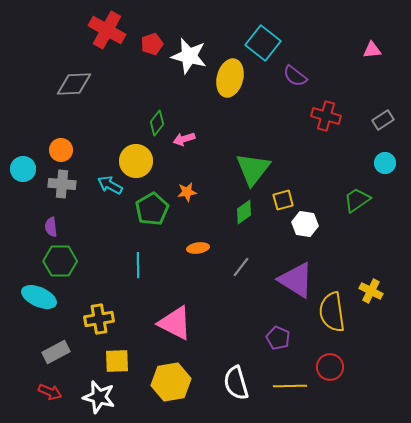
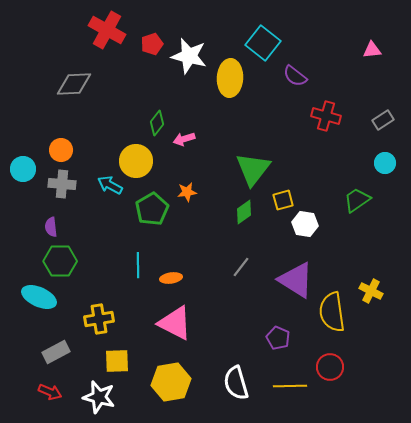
yellow ellipse at (230, 78): rotated 12 degrees counterclockwise
orange ellipse at (198, 248): moved 27 px left, 30 px down
